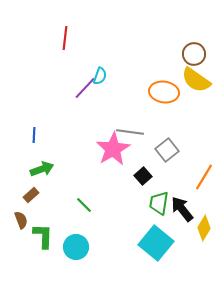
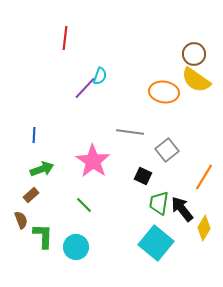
pink star: moved 20 px left, 12 px down; rotated 8 degrees counterclockwise
black square: rotated 24 degrees counterclockwise
